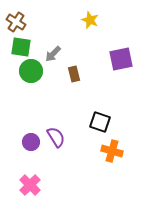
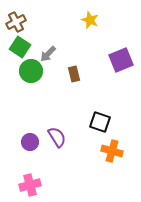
brown cross: rotated 30 degrees clockwise
green square: moved 1 px left; rotated 25 degrees clockwise
gray arrow: moved 5 px left
purple square: moved 1 px down; rotated 10 degrees counterclockwise
purple semicircle: moved 1 px right
purple circle: moved 1 px left
pink cross: rotated 30 degrees clockwise
